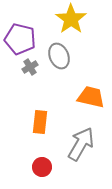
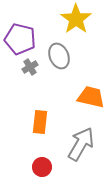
yellow star: moved 5 px right
